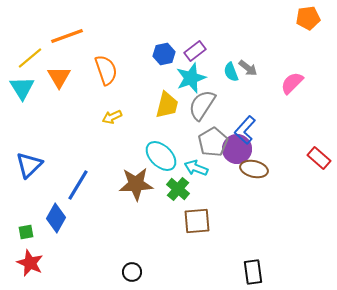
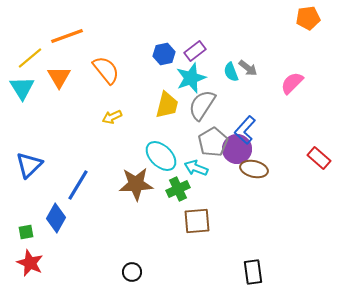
orange semicircle: rotated 20 degrees counterclockwise
green cross: rotated 25 degrees clockwise
